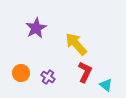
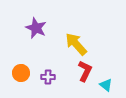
purple star: rotated 20 degrees counterclockwise
red L-shape: moved 1 px up
purple cross: rotated 32 degrees counterclockwise
